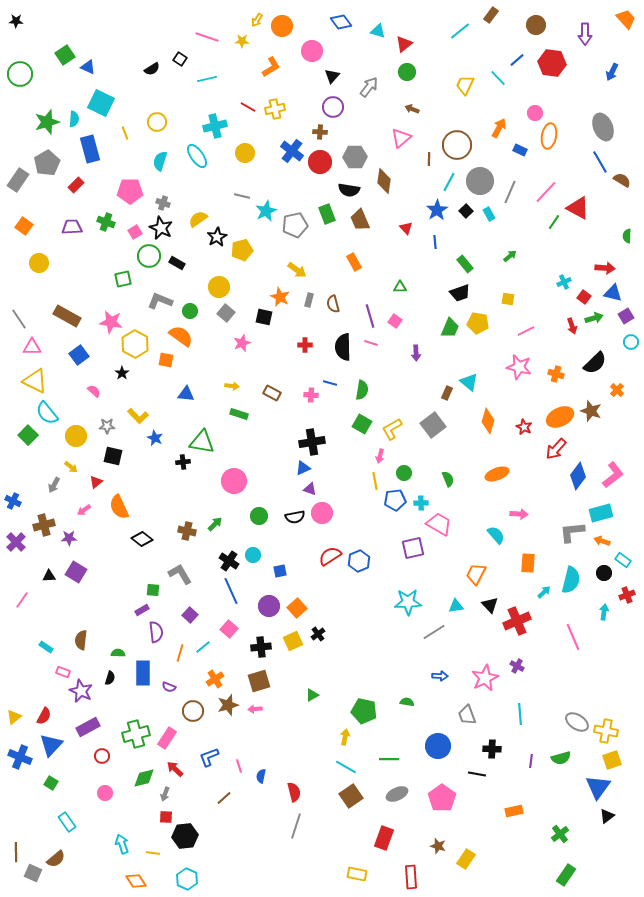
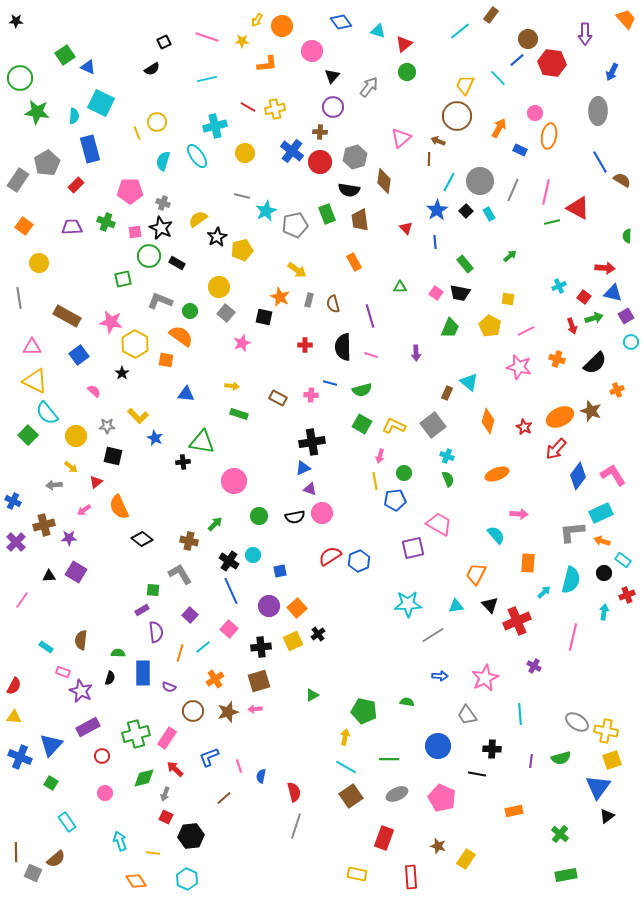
brown circle at (536, 25): moved 8 px left, 14 px down
black square at (180, 59): moved 16 px left, 17 px up; rotated 32 degrees clockwise
orange L-shape at (271, 67): moved 4 px left, 3 px up; rotated 25 degrees clockwise
green circle at (20, 74): moved 4 px down
brown arrow at (412, 109): moved 26 px right, 32 px down
cyan semicircle at (74, 119): moved 3 px up
green star at (47, 122): moved 10 px left, 10 px up; rotated 25 degrees clockwise
gray ellipse at (603, 127): moved 5 px left, 16 px up; rotated 24 degrees clockwise
yellow line at (125, 133): moved 12 px right
brown circle at (457, 145): moved 29 px up
gray hexagon at (355, 157): rotated 15 degrees counterclockwise
cyan semicircle at (160, 161): moved 3 px right
gray line at (510, 192): moved 3 px right, 2 px up
pink line at (546, 192): rotated 30 degrees counterclockwise
brown trapezoid at (360, 220): rotated 15 degrees clockwise
green line at (554, 222): moved 2 px left; rotated 42 degrees clockwise
pink square at (135, 232): rotated 24 degrees clockwise
cyan cross at (564, 282): moved 5 px left, 4 px down
black trapezoid at (460, 293): rotated 30 degrees clockwise
gray line at (19, 319): moved 21 px up; rotated 25 degrees clockwise
pink square at (395, 321): moved 41 px right, 28 px up
yellow pentagon at (478, 323): moved 12 px right, 3 px down; rotated 20 degrees clockwise
pink line at (371, 343): moved 12 px down
orange cross at (556, 374): moved 1 px right, 15 px up
green semicircle at (362, 390): rotated 66 degrees clockwise
orange cross at (617, 390): rotated 24 degrees clockwise
brown rectangle at (272, 393): moved 6 px right, 5 px down
yellow L-shape at (392, 429): moved 2 px right, 3 px up; rotated 55 degrees clockwise
pink L-shape at (613, 475): rotated 84 degrees counterclockwise
gray arrow at (54, 485): rotated 56 degrees clockwise
cyan cross at (421, 503): moved 26 px right, 47 px up; rotated 24 degrees clockwise
cyan rectangle at (601, 513): rotated 10 degrees counterclockwise
brown cross at (187, 531): moved 2 px right, 10 px down
cyan star at (408, 602): moved 2 px down
gray line at (434, 632): moved 1 px left, 3 px down
pink line at (573, 637): rotated 36 degrees clockwise
purple cross at (517, 666): moved 17 px right
brown star at (228, 705): moved 7 px down
gray trapezoid at (467, 715): rotated 15 degrees counterclockwise
red semicircle at (44, 716): moved 30 px left, 30 px up
yellow triangle at (14, 717): rotated 42 degrees clockwise
pink pentagon at (442, 798): rotated 12 degrees counterclockwise
red square at (166, 817): rotated 24 degrees clockwise
green cross at (560, 834): rotated 12 degrees counterclockwise
black hexagon at (185, 836): moved 6 px right
cyan arrow at (122, 844): moved 2 px left, 3 px up
green rectangle at (566, 875): rotated 45 degrees clockwise
